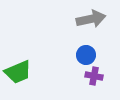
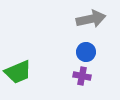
blue circle: moved 3 px up
purple cross: moved 12 px left
